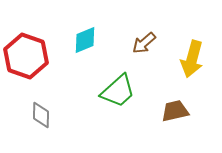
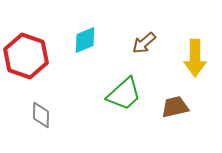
yellow arrow: moved 3 px right, 1 px up; rotated 15 degrees counterclockwise
green trapezoid: moved 6 px right, 3 px down
brown trapezoid: moved 4 px up
